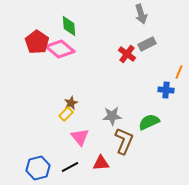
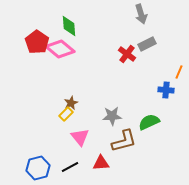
brown L-shape: rotated 52 degrees clockwise
